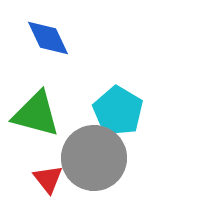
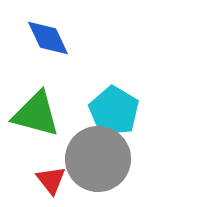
cyan pentagon: moved 4 px left
gray circle: moved 4 px right, 1 px down
red triangle: moved 3 px right, 1 px down
